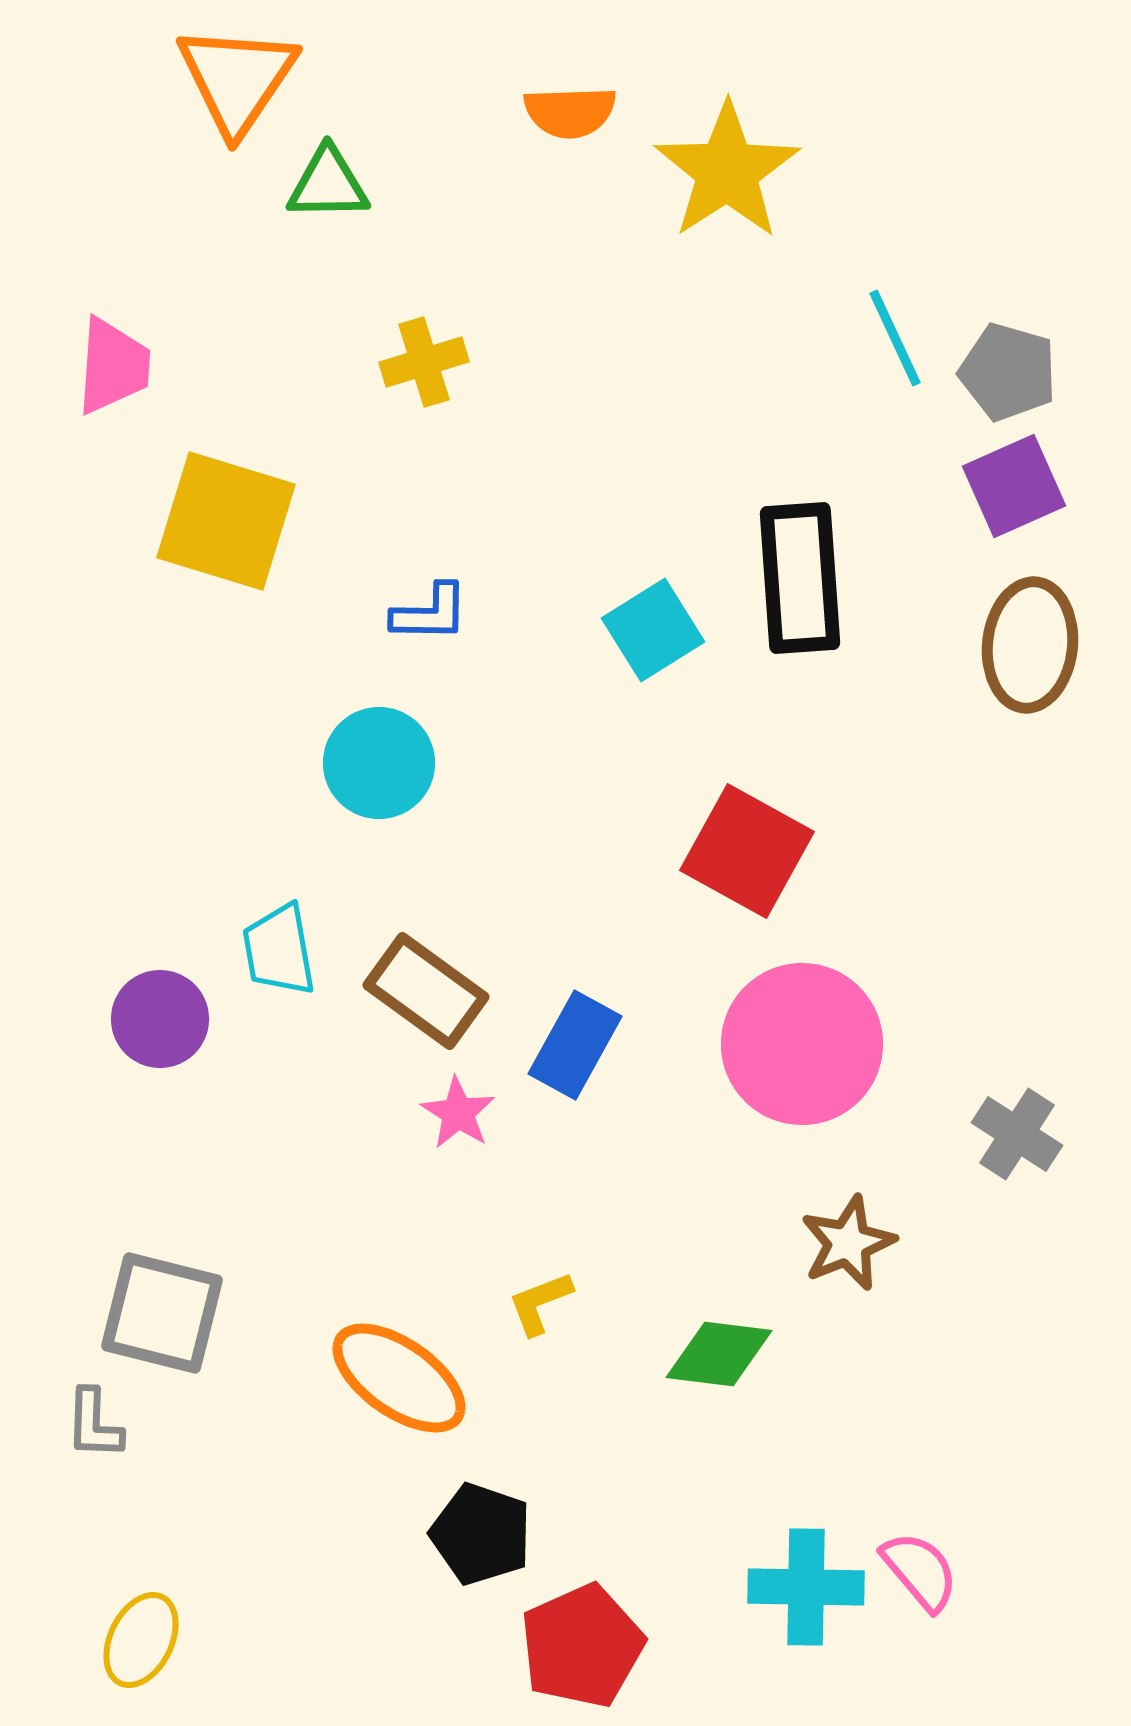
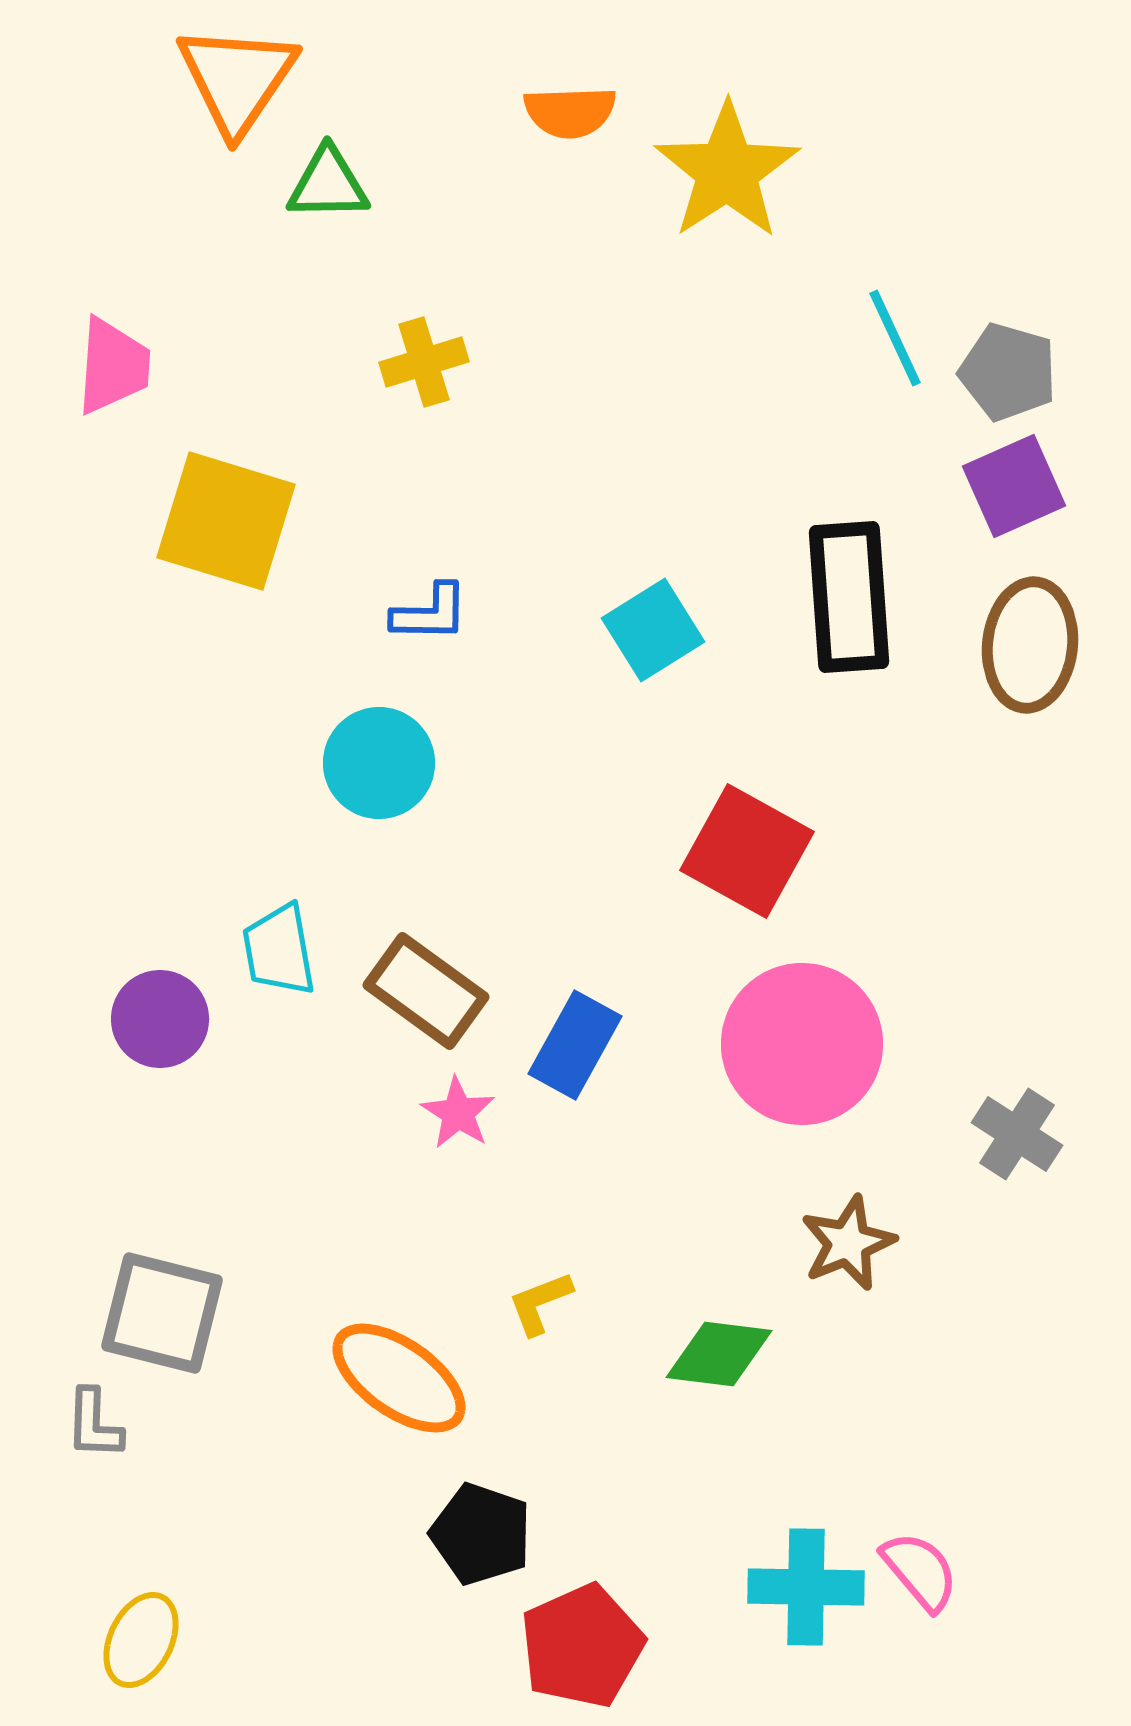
black rectangle: moved 49 px right, 19 px down
